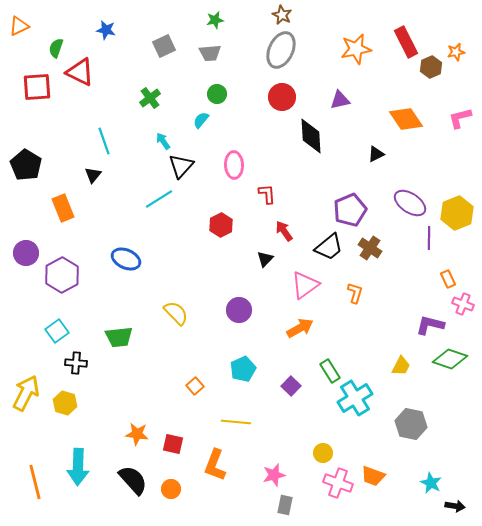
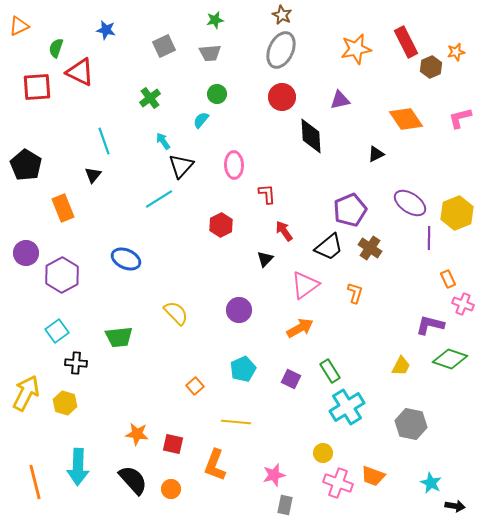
purple square at (291, 386): moved 7 px up; rotated 18 degrees counterclockwise
cyan cross at (355, 398): moved 8 px left, 9 px down
